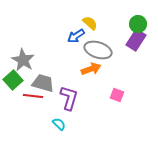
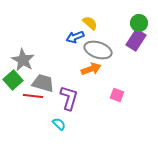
green circle: moved 1 px right, 1 px up
blue arrow: moved 1 px left, 1 px down; rotated 12 degrees clockwise
